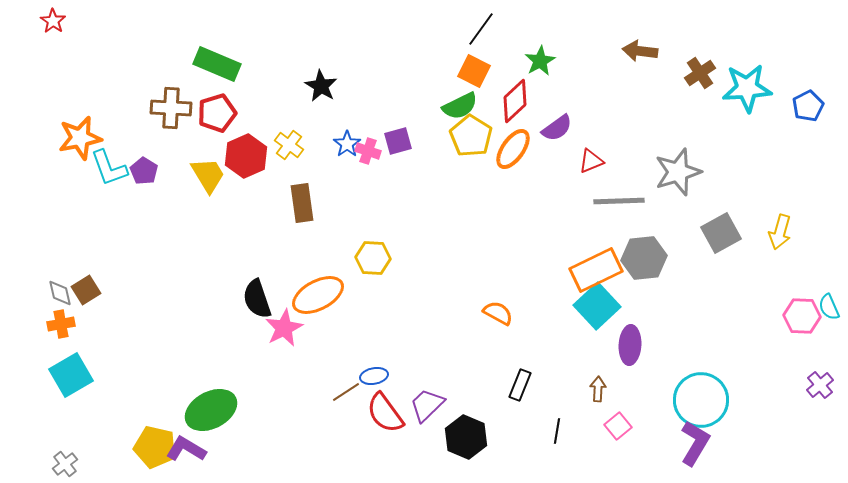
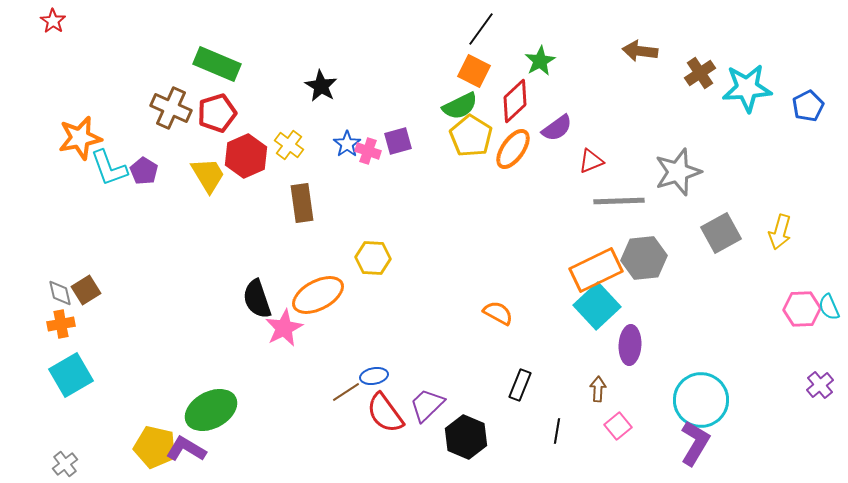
brown cross at (171, 108): rotated 21 degrees clockwise
pink hexagon at (802, 316): moved 7 px up; rotated 6 degrees counterclockwise
